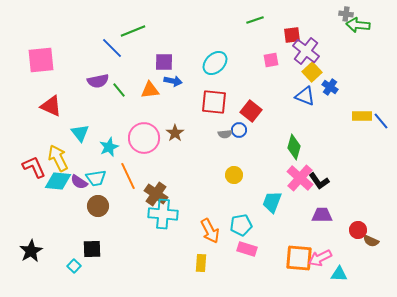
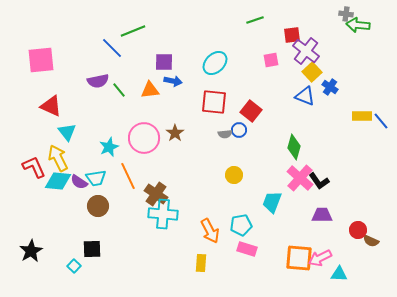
cyan triangle at (80, 133): moved 13 px left, 1 px up
